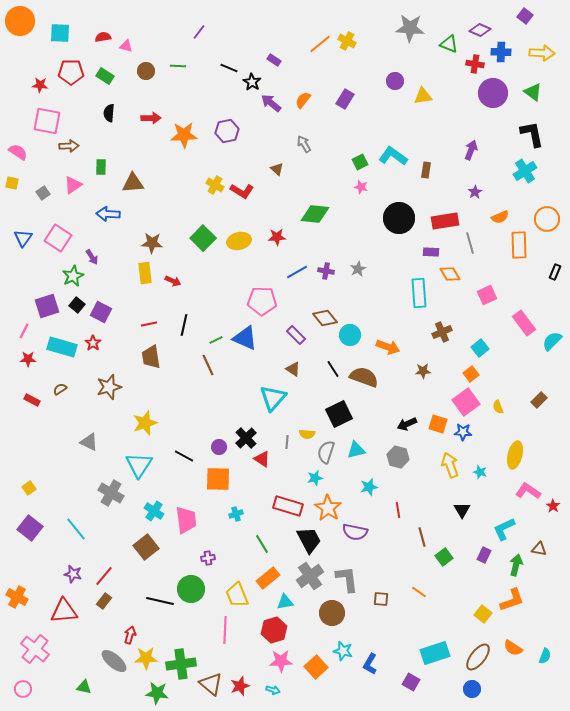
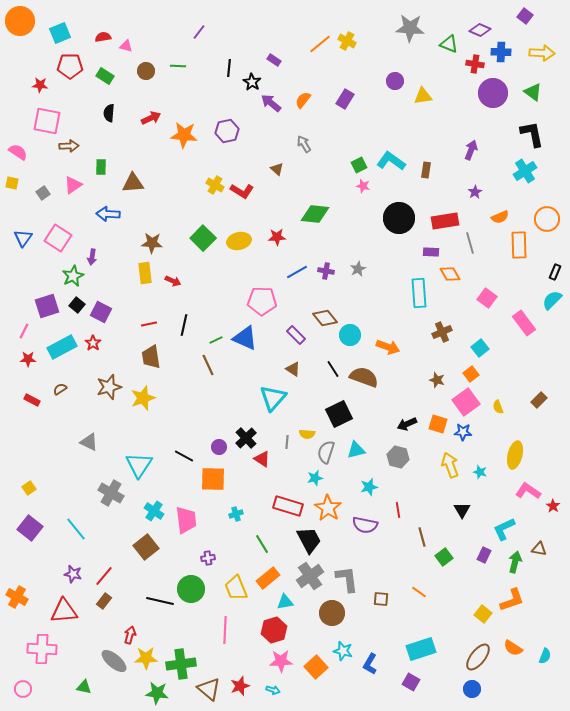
cyan square at (60, 33): rotated 25 degrees counterclockwise
black line at (229, 68): rotated 72 degrees clockwise
red pentagon at (71, 72): moved 1 px left, 6 px up
red arrow at (151, 118): rotated 24 degrees counterclockwise
orange star at (184, 135): rotated 8 degrees clockwise
cyan L-shape at (393, 156): moved 2 px left, 5 px down
green square at (360, 162): moved 1 px left, 3 px down
pink star at (361, 187): moved 2 px right, 1 px up
purple arrow at (92, 257): rotated 42 degrees clockwise
pink square at (487, 295): moved 3 px down; rotated 30 degrees counterclockwise
cyan semicircle at (552, 341): moved 41 px up
cyan rectangle at (62, 347): rotated 44 degrees counterclockwise
brown star at (423, 371): moved 14 px right, 9 px down; rotated 21 degrees clockwise
yellow star at (145, 423): moved 2 px left, 25 px up
orange square at (218, 479): moved 5 px left
purple semicircle at (355, 532): moved 10 px right, 7 px up
green arrow at (516, 565): moved 1 px left, 3 px up
yellow trapezoid at (237, 595): moved 1 px left, 7 px up
pink cross at (35, 649): moved 7 px right; rotated 36 degrees counterclockwise
cyan rectangle at (435, 653): moved 14 px left, 4 px up
brown triangle at (211, 684): moved 2 px left, 5 px down
